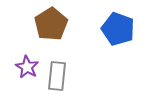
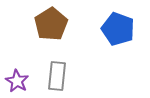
purple star: moved 10 px left, 14 px down
